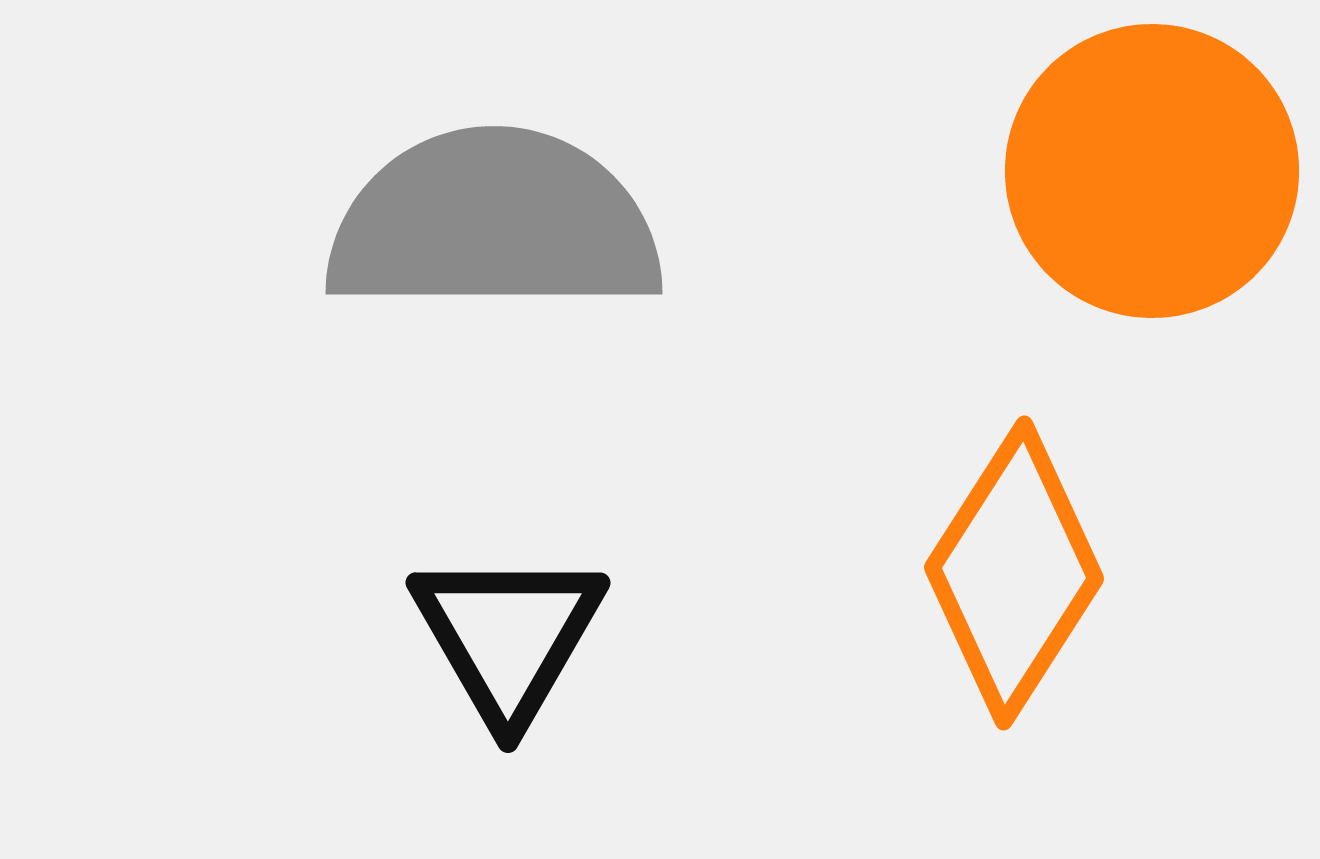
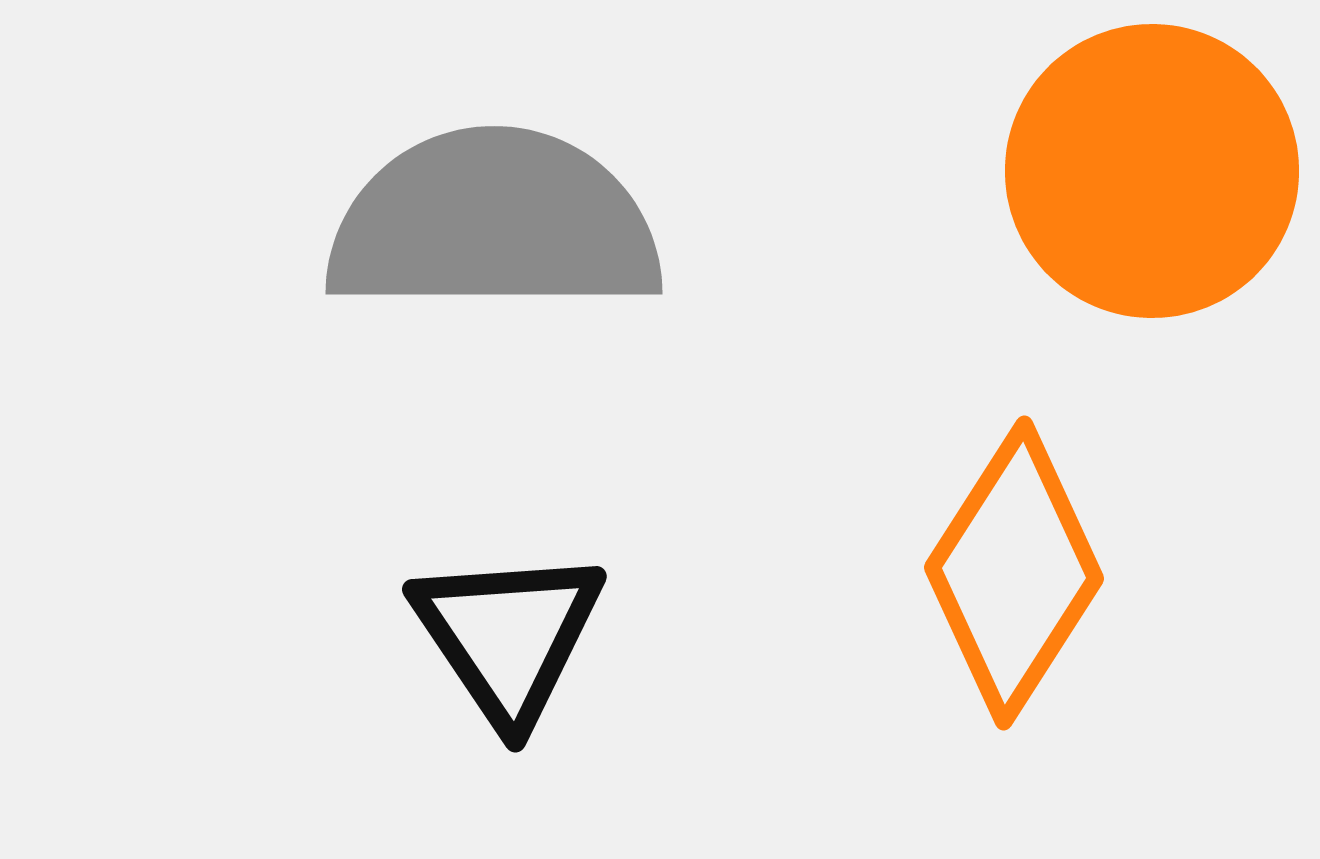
black triangle: rotated 4 degrees counterclockwise
